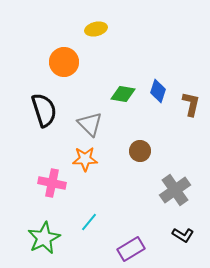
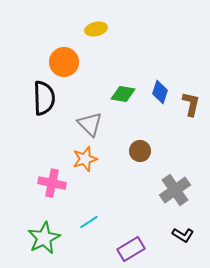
blue diamond: moved 2 px right, 1 px down
black semicircle: moved 12 px up; rotated 16 degrees clockwise
orange star: rotated 15 degrees counterclockwise
cyan line: rotated 18 degrees clockwise
